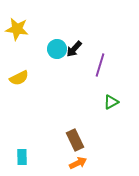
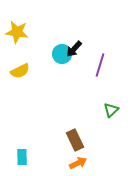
yellow star: moved 3 px down
cyan circle: moved 5 px right, 5 px down
yellow semicircle: moved 1 px right, 7 px up
green triangle: moved 8 px down; rotated 14 degrees counterclockwise
